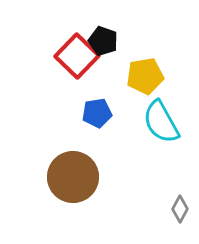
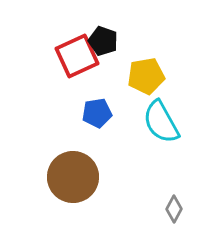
red square: rotated 21 degrees clockwise
yellow pentagon: moved 1 px right
gray diamond: moved 6 px left
